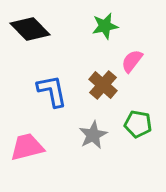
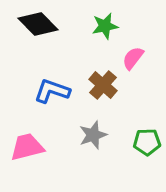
black diamond: moved 8 px right, 5 px up
pink semicircle: moved 1 px right, 3 px up
blue L-shape: rotated 60 degrees counterclockwise
green pentagon: moved 9 px right, 18 px down; rotated 12 degrees counterclockwise
gray star: rotated 8 degrees clockwise
